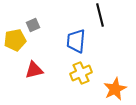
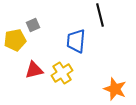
yellow cross: moved 19 px left; rotated 10 degrees counterclockwise
orange star: rotated 25 degrees counterclockwise
